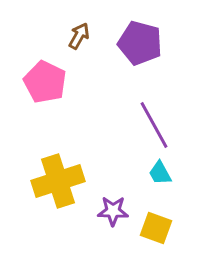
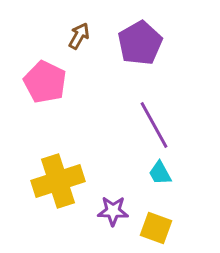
purple pentagon: rotated 27 degrees clockwise
